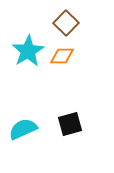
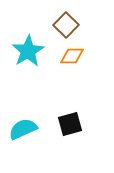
brown square: moved 2 px down
orange diamond: moved 10 px right
